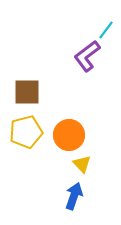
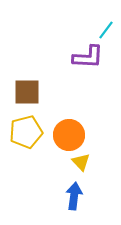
purple L-shape: moved 1 px right, 1 px down; rotated 140 degrees counterclockwise
yellow triangle: moved 1 px left, 2 px up
blue arrow: rotated 12 degrees counterclockwise
